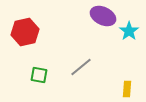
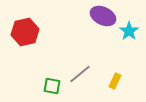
gray line: moved 1 px left, 7 px down
green square: moved 13 px right, 11 px down
yellow rectangle: moved 12 px left, 8 px up; rotated 21 degrees clockwise
